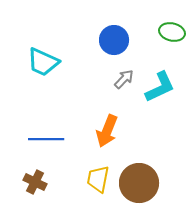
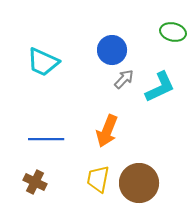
green ellipse: moved 1 px right
blue circle: moved 2 px left, 10 px down
